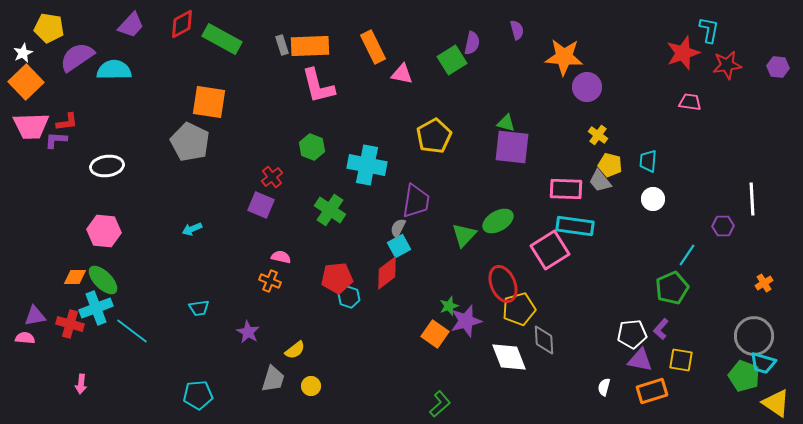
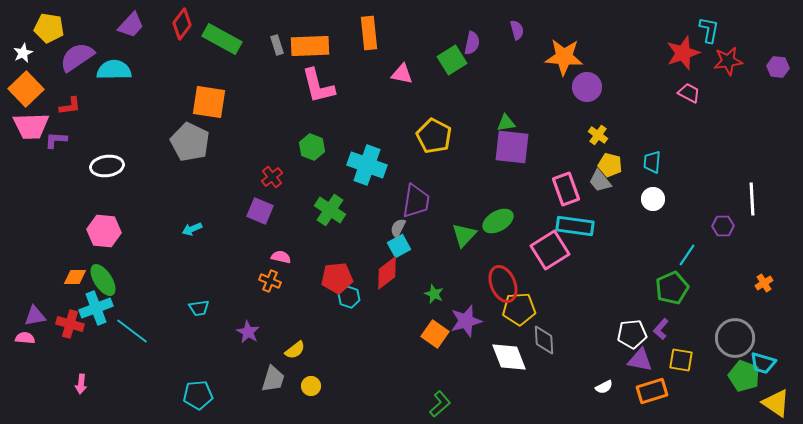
red diamond at (182, 24): rotated 24 degrees counterclockwise
gray rectangle at (282, 45): moved 5 px left
orange rectangle at (373, 47): moved 4 px left, 14 px up; rotated 20 degrees clockwise
red star at (727, 65): moved 1 px right, 4 px up
orange square at (26, 82): moved 7 px down
pink trapezoid at (690, 102): moved 1 px left, 9 px up; rotated 20 degrees clockwise
red L-shape at (67, 122): moved 3 px right, 16 px up
green triangle at (506, 123): rotated 24 degrees counterclockwise
yellow pentagon at (434, 136): rotated 16 degrees counterclockwise
cyan trapezoid at (648, 161): moved 4 px right, 1 px down
cyan cross at (367, 165): rotated 9 degrees clockwise
pink rectangle at (566, 189): rotated 68 degrees clockwise
purple square at (261, 205): moved 1 px left, 6 px down
green ellipse at (103, 280): rotated 12 degrees clockwise
green star at (449, 306): moved 15 px left, 12 px up; rotated 30 degrees counterclockwise
yellow pentagon at (519, 309): rotated 12 degrees clockwise
gray circle at (754, 336): moved 19 px left, 2 px down
white semicircle at (604, 387): rotated 132 degrees counterclockwise
